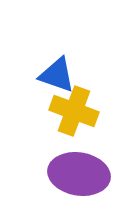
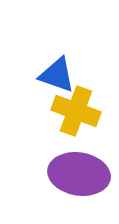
yellow cross: moved 2 px right
